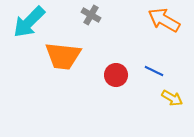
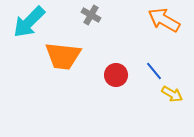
blue line: rotated 24 degrees clockwise
yellow arrow: moved 4 px up
